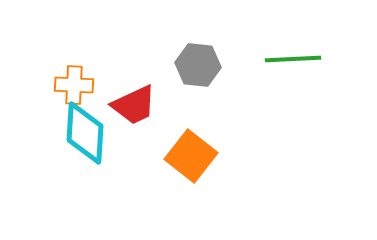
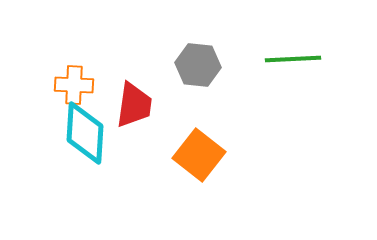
red trapezoid: rotated 57 degrees counterclockwise
orange square: moved 8 px right, 1 px up
